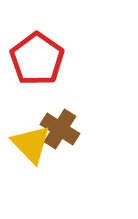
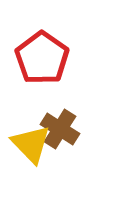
red pentagon: moved 5 px right, 1 px up
